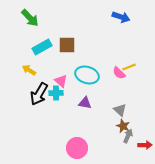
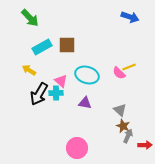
blue arrow: moved 9 px right
